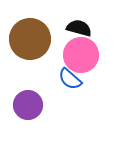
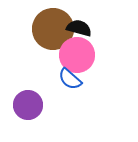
brown circle: moved 23 px right, 10 px up
pink circle: moved 4 px left
